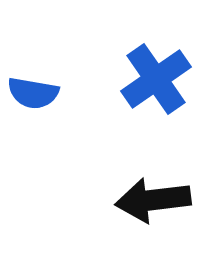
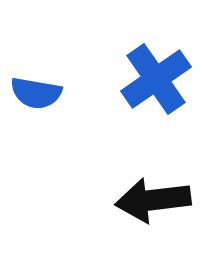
blue semicircle: moved 3 px right
